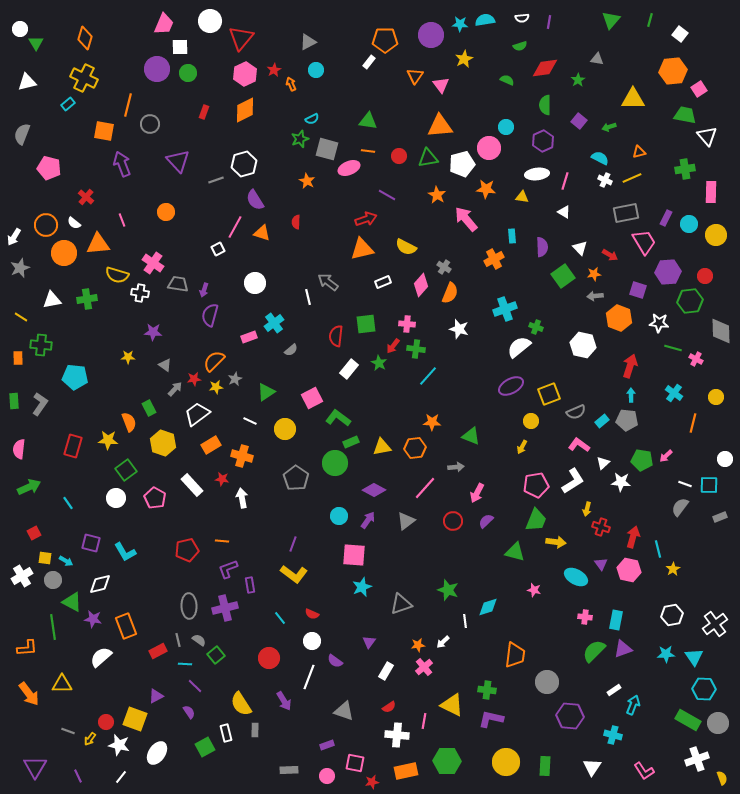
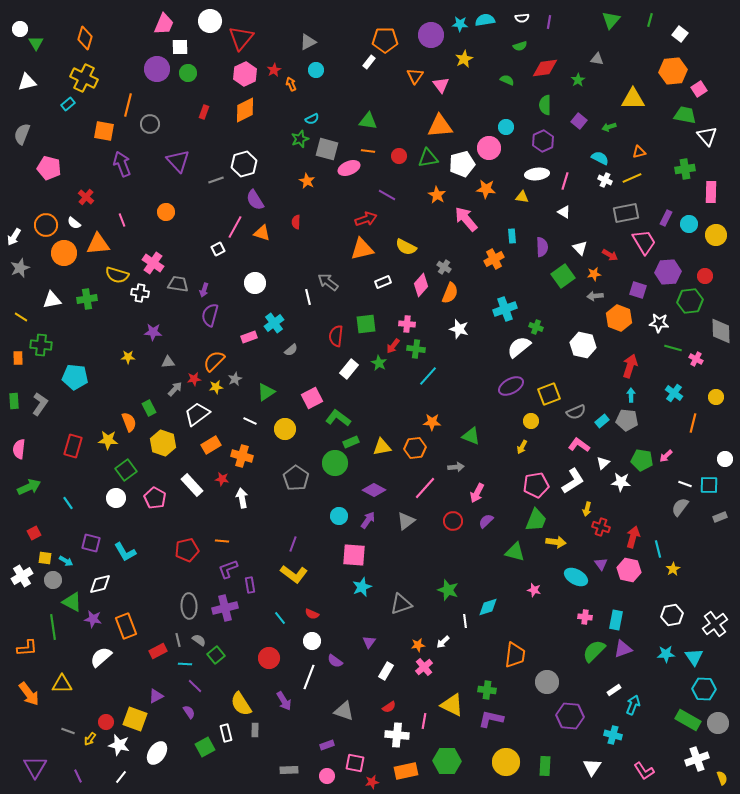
gray triangle at (165, 365): moved 3 px right, 3 px up; rotated 40 degrees counterclockwise
